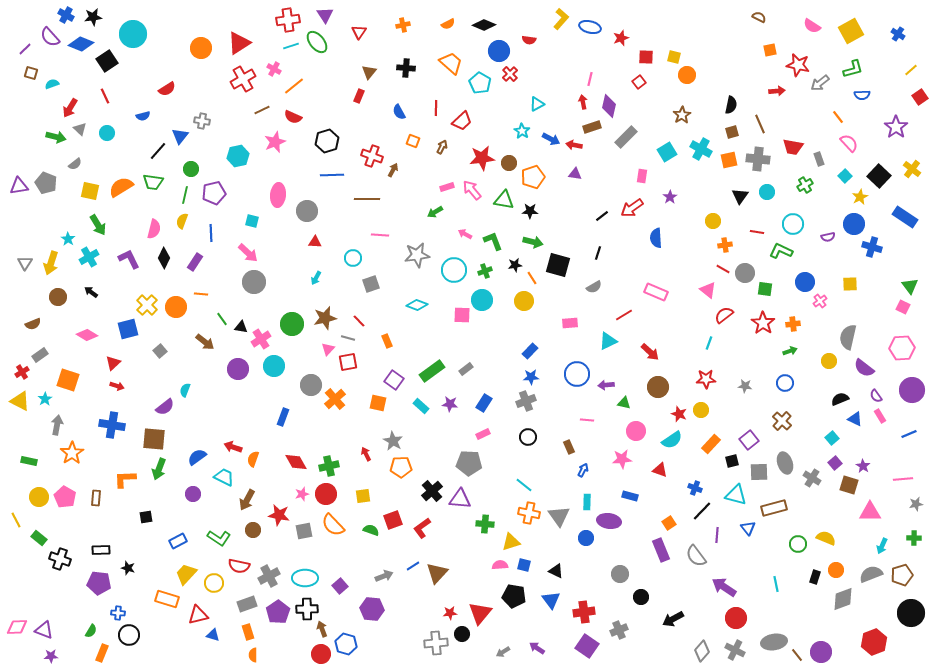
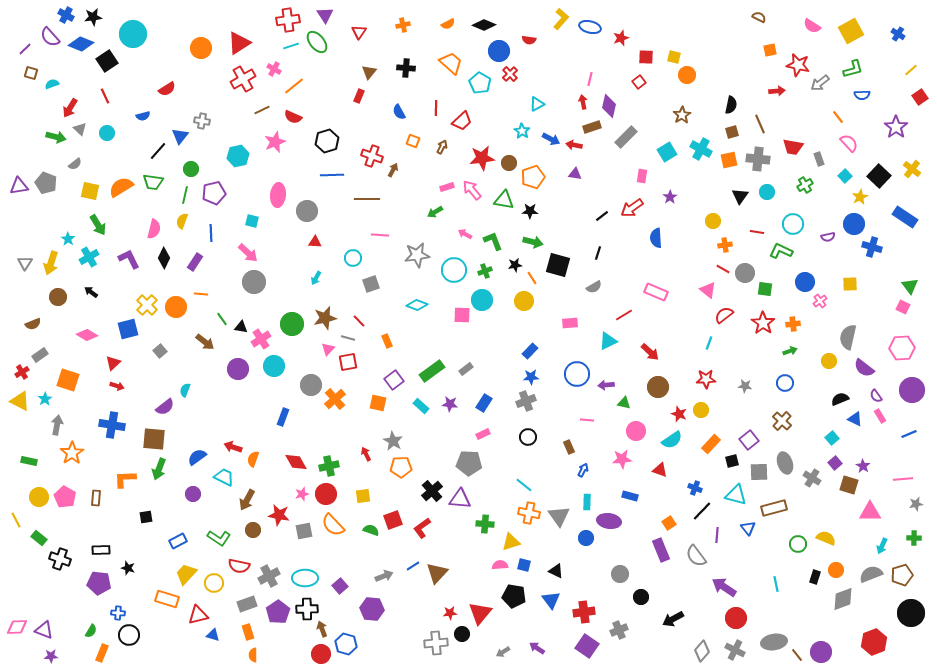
purple square at (394, 380): rotated 18 degrees clockwise
